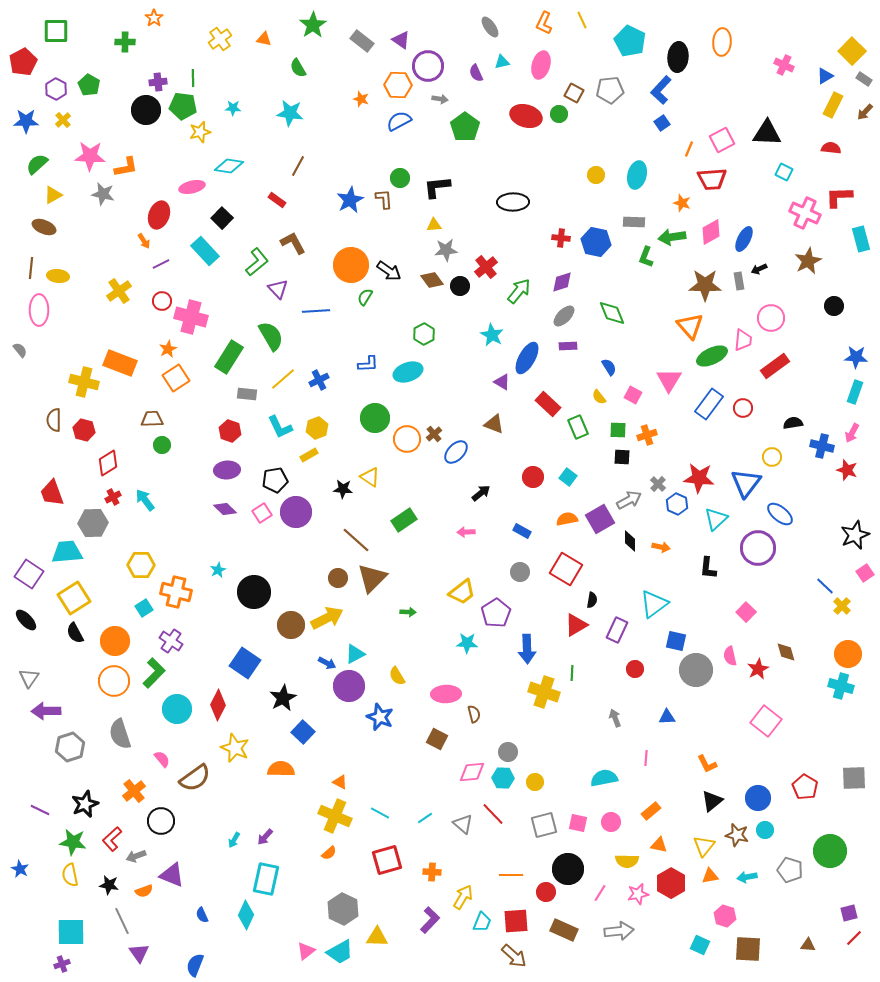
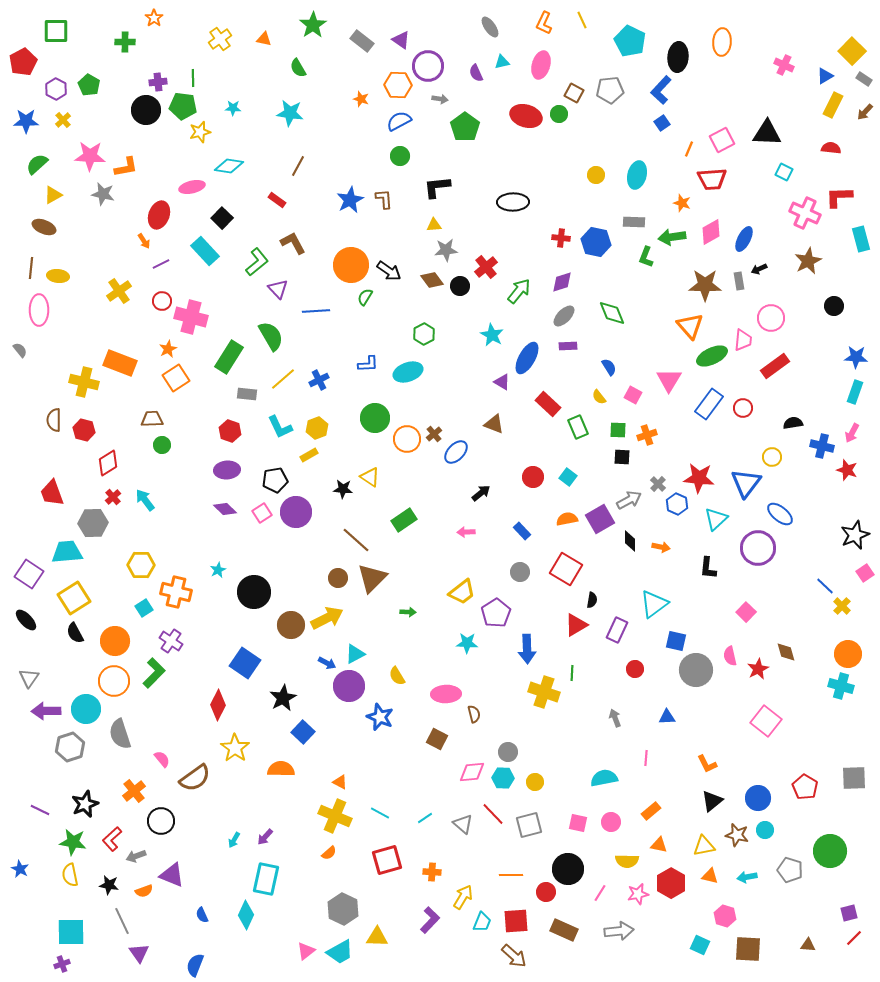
green circle at (400, 178): moved 22 px up
red cross at (113, 497): rotated 14 degrees counterclockwise
blue rectangle at (522, 531): rotated 18 degrees clockwise
cyan circle at (177, 709): moved 91 px left
yellow star at (235, 748): rotated 12 degrees clockwise
gray square at (544, 825): moved 15 px left
yellow triangle at (704, 846): rotated 40 degrees clockwise
orange triangle at (710, 876): rotated 24 degrees clockwise
